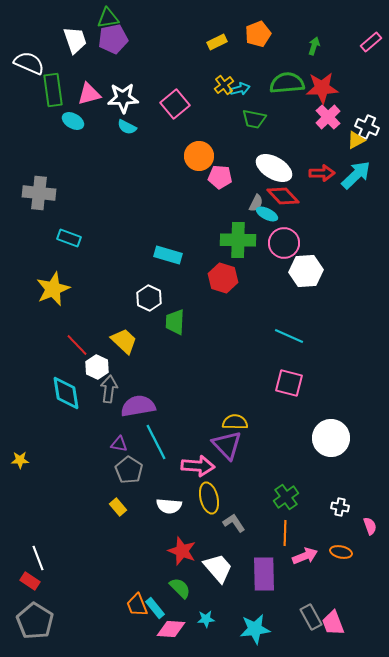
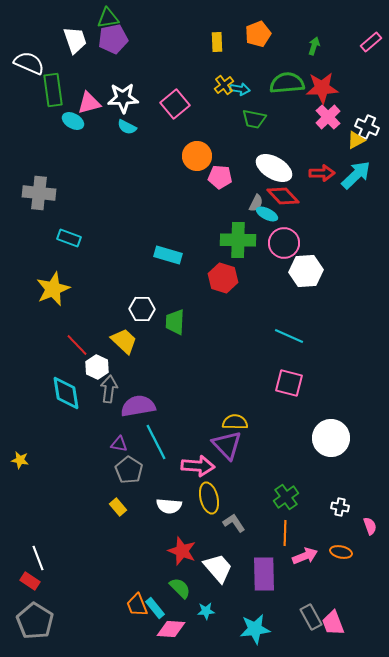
yellow rectangle at (217, 42): rotated 66 degrees counterclockwise
cyan arrow at (240, 89): rotated 24 degrees clockwise
pink triangle at (89, 94): moved 9 px down
orange circle at (199, 156): moved 2 px left
white hexagon at (149, 298): moved 7 px left, 11 px down; rotated 25 degrees counterclockwise
yellow star at (20, 460): rotated 12 degrees clockwise
cyan star at (206, 619): moved 8 px up
